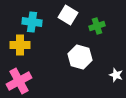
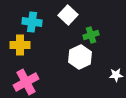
white square: rotated 12 degrees clockwise
green cross: moved 6 px left, 9 px down
white hexagon: rotated 20 degrees clockwise
white star: rotated 24 degrees counterclockwise
pink cross: moved 7 px right, 1 px down
